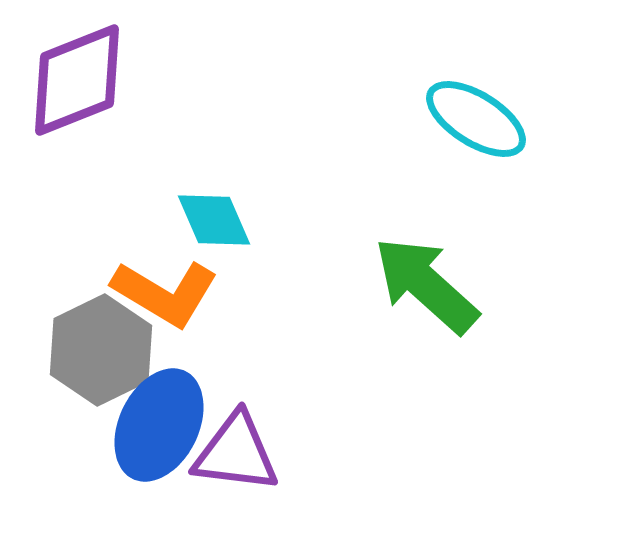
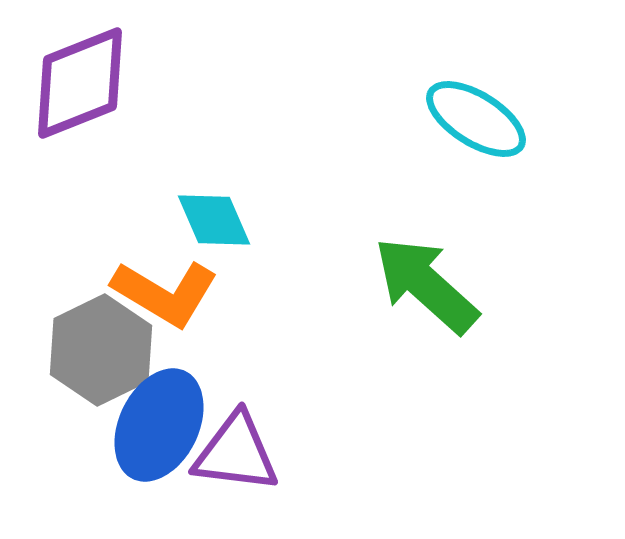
purple diamond: moved 3 px right, 3 px down
